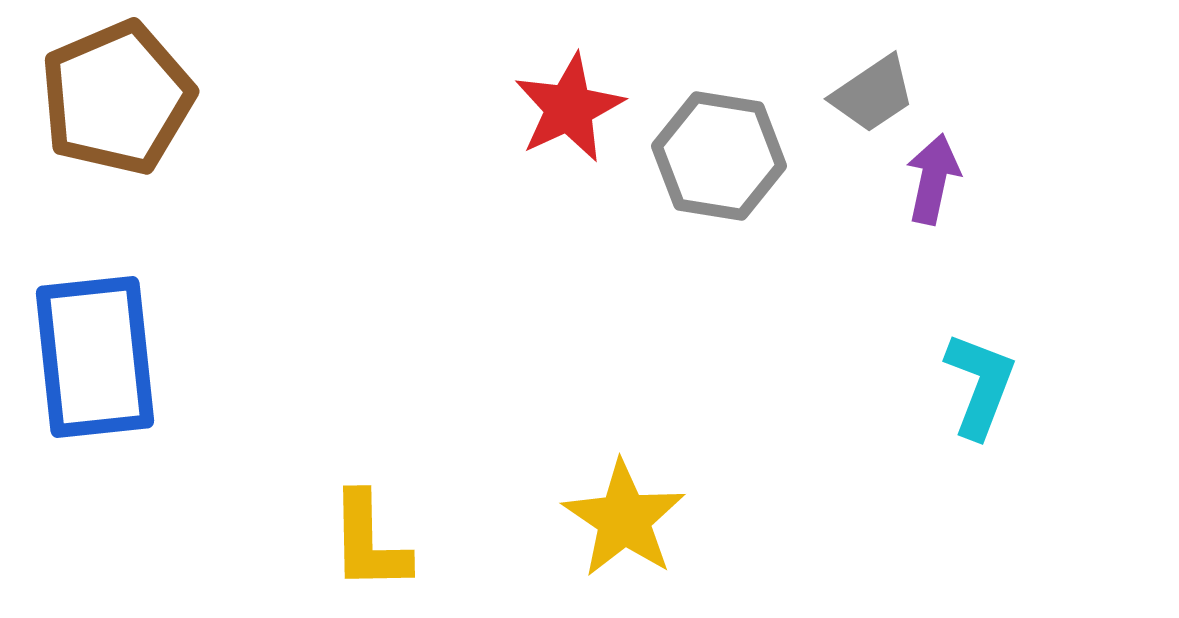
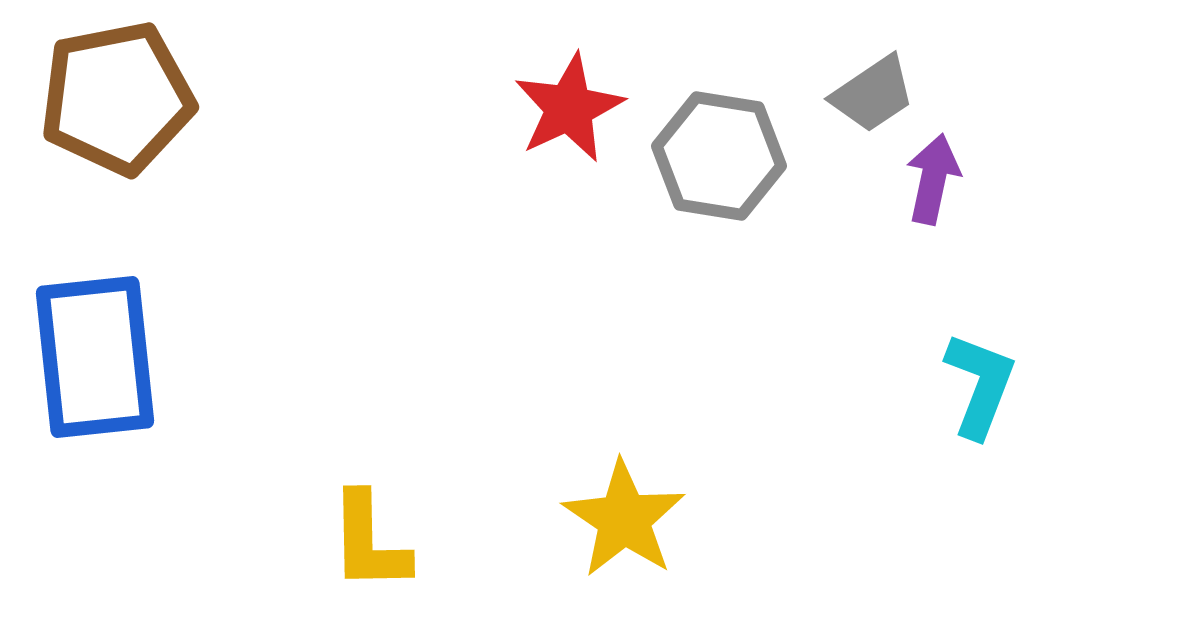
brown pentagon: rotated 12 degrees clockwise
